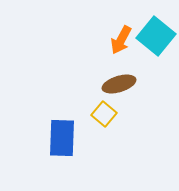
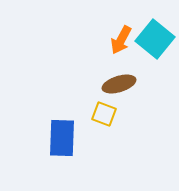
cyan square: moved 1 px left, 3 px down
yellow square: rotated 20 degrees counterclockwise
